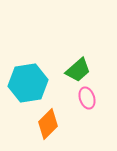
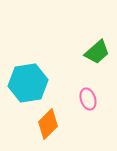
green trapezoid: moved 19 px right, 18 px up
pink ellipse: moved 1 px right, 1 px down
